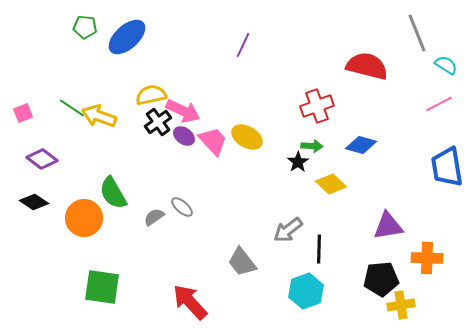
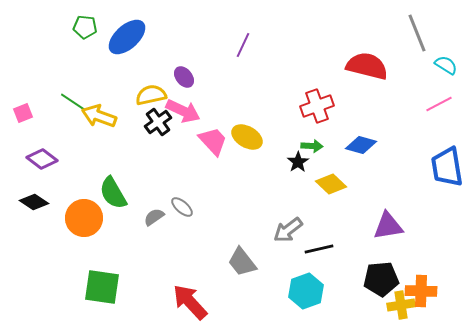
green line: moved 1 px right, 6 px up
purple ellipse: moved 59 px up; rotated 15 degrees clockwise
black line: rotated 76 degrees clockwise
orange cross: moved 6 px left, 33 px down
